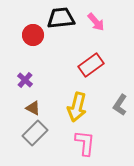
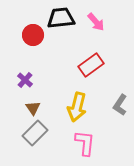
brown triangle: rotated 28 degrees clockwise
